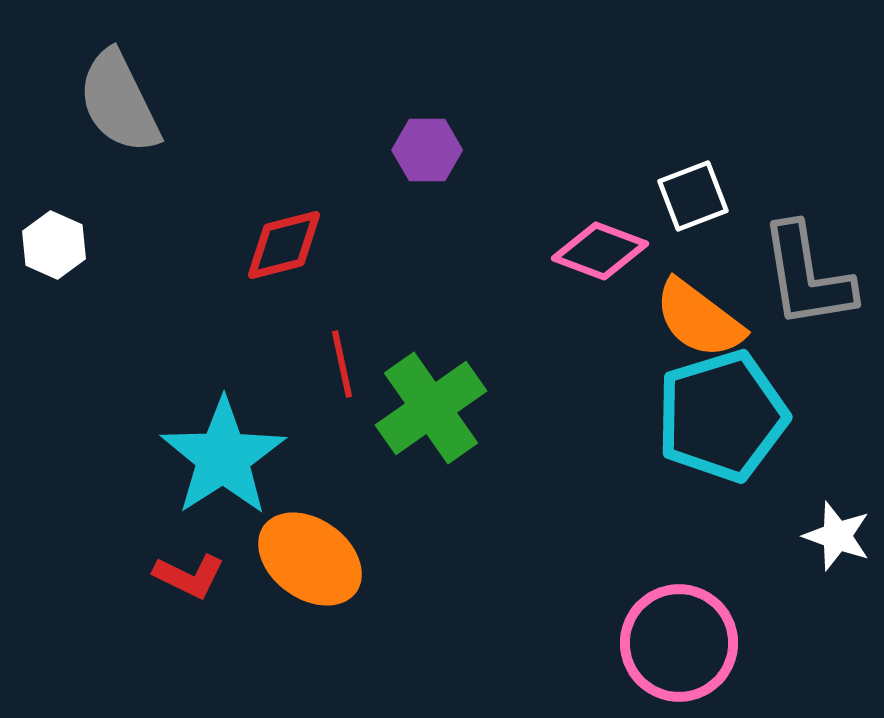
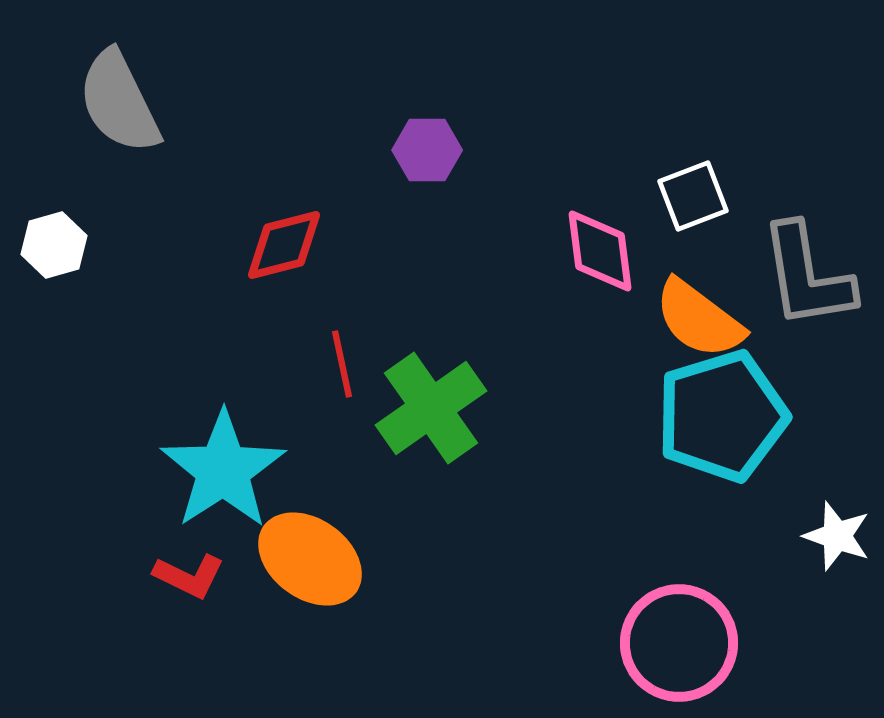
white hexagon: rotated 20 degrees clockwise
pink diamond: rotated 62 degrees clockwise
cyan star: moved 13 px down
